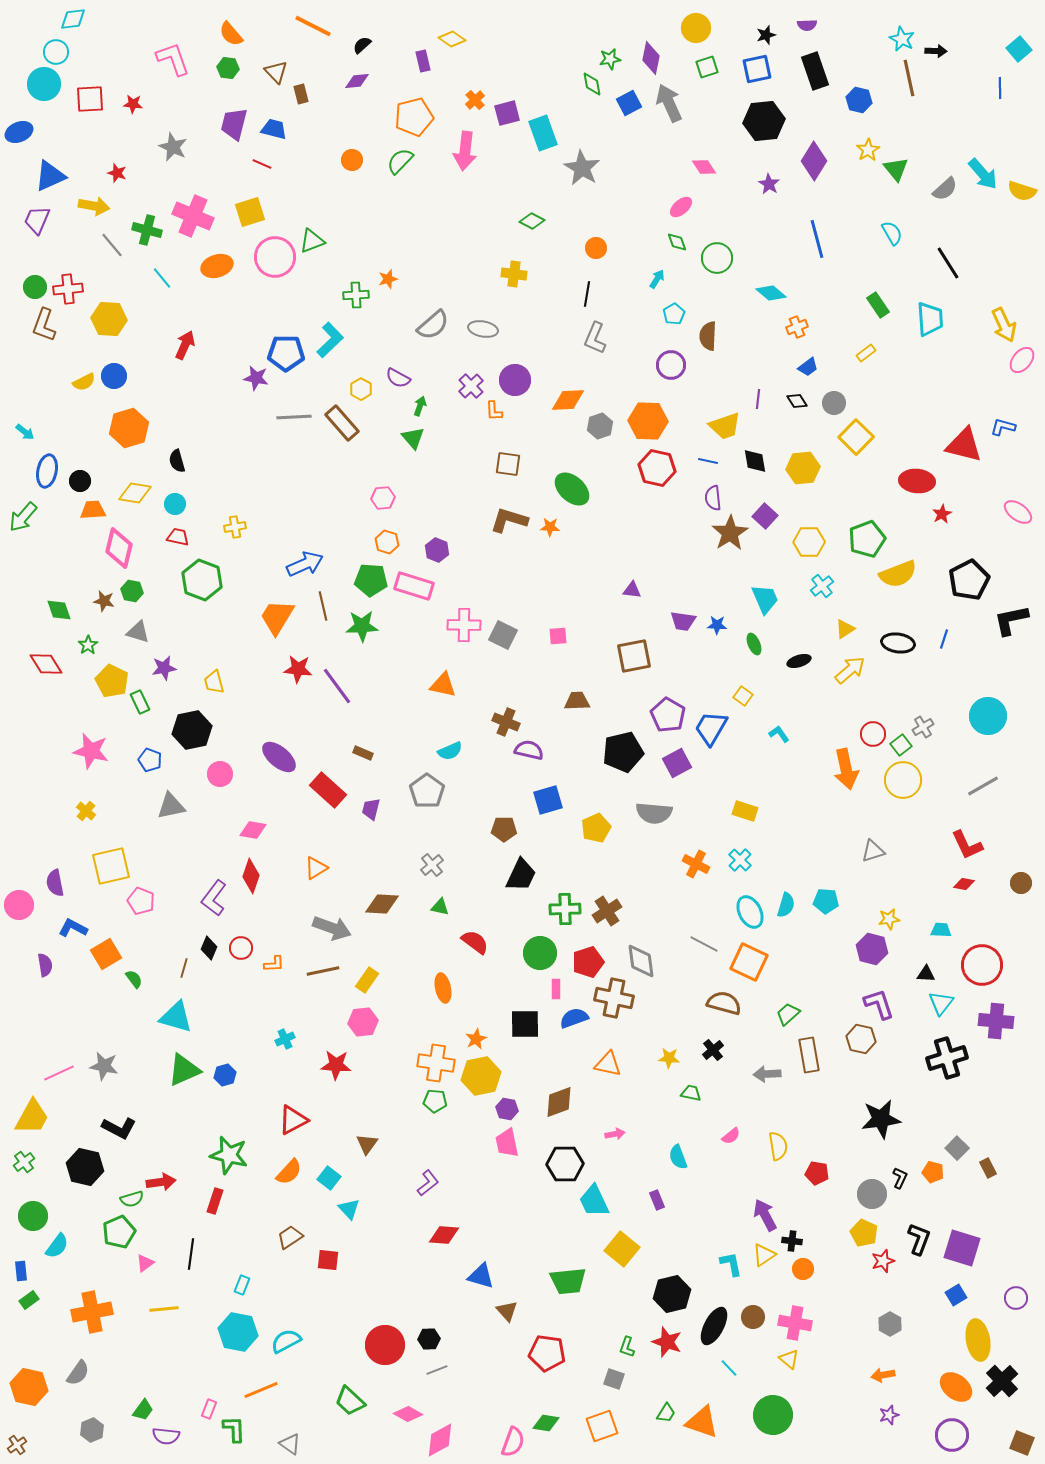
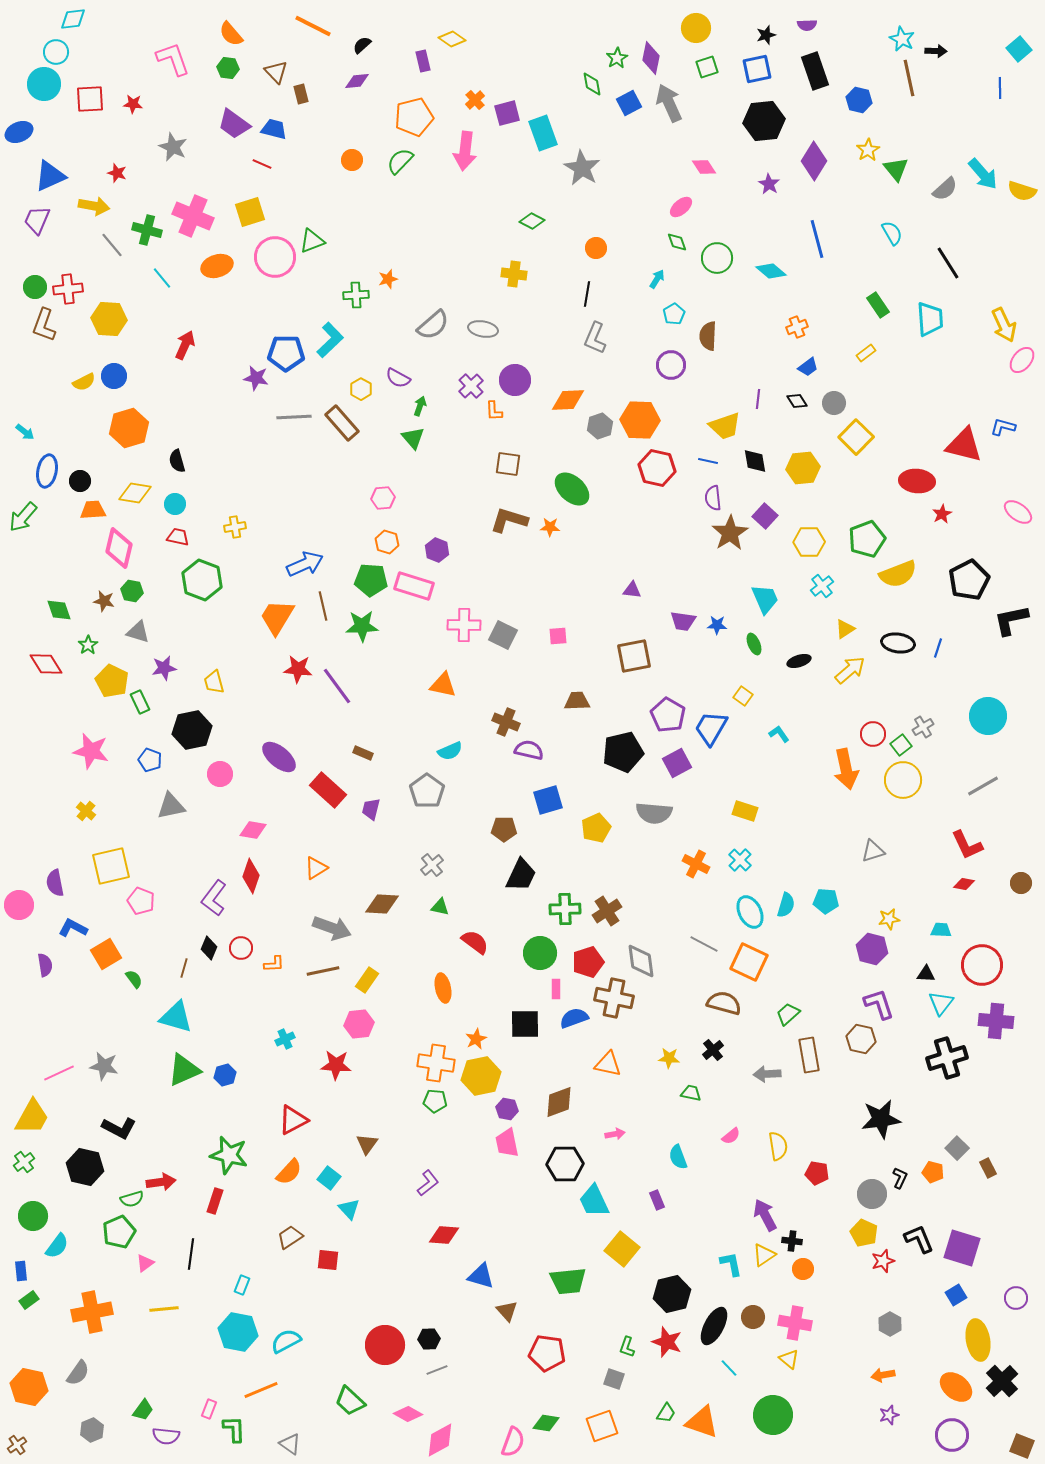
green star at (610, 59): moved 7 px right, 1 px up; rotated 20 degrees counterclockwise
purple trapezoid at (234, 124): rotated 68 degrees counterclockwise
cyan diamond at (771, 293): moved 22 px up
orange hexagon at (648, 421): moved 8 px left, 1 px up
blue line at (944, 639): moved 6 px left, 9 px down
pink hexagon at (363, 1022): moved 4 px left, 2 px down
black L-shape at (919, 1239): rotated 44 degrees counterclockwise
brown square at (1022, 1443): moved 3 px down
